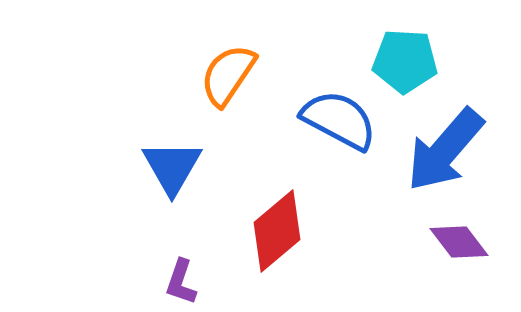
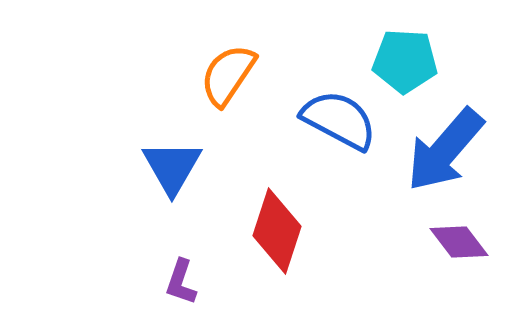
red diamond: rotated 32 degrees counterclockwise
